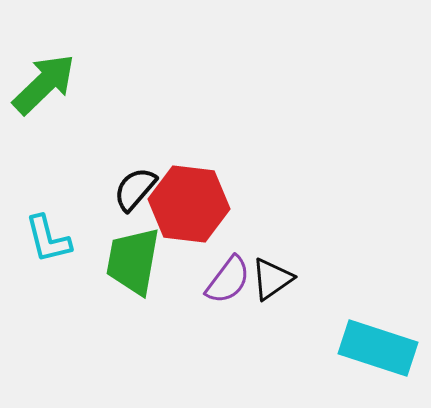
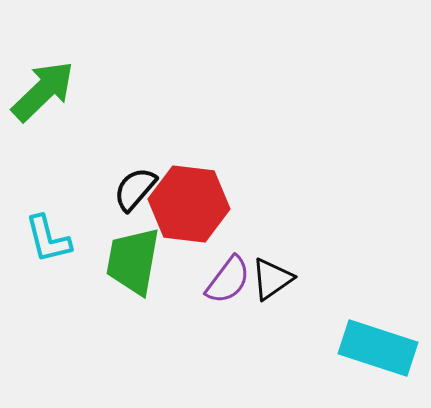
green arrow: moved 1 px left, 7 px down
